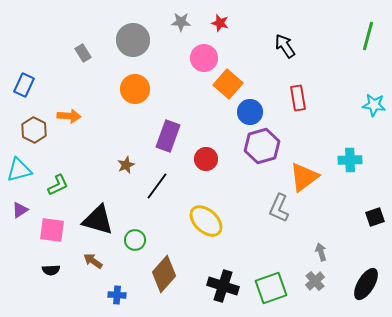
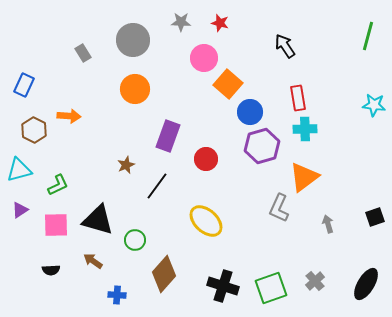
cyan cross: moved 45 px left, 31 px up
pink square: moved 4 px right, 5 px up; rotated 8 degrees counterclockwise
gray arrow: moved 7 px right, 28 px up
